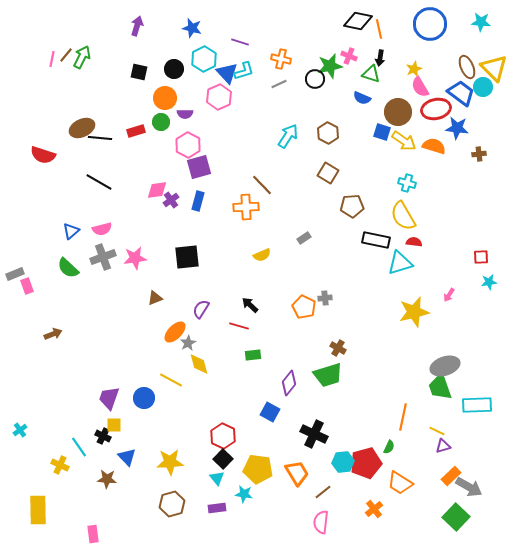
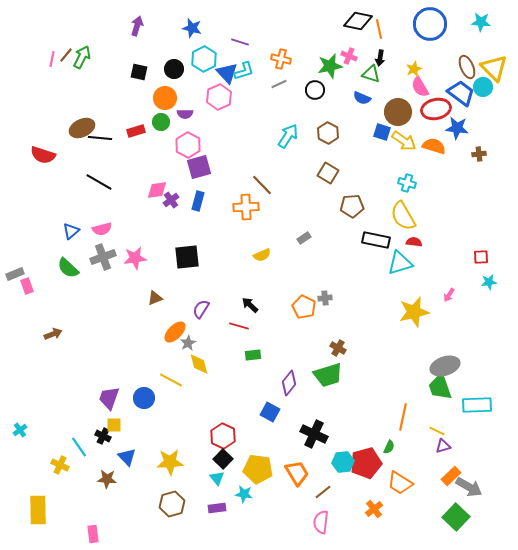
black circle at (315, 79): moved 11 px down
